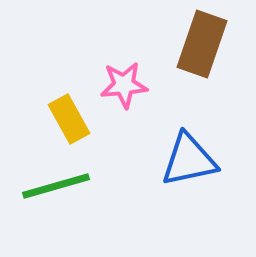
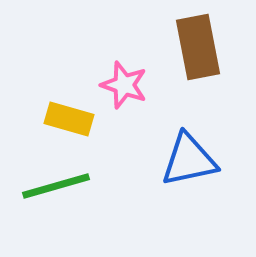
brown rectangle: moved 4 px left, 3 px down; rotated 30 degrees counterclockwise
pink star: rotated 24 degrees clockwise
yellow rectangle: rotated 45 degrees counterclockwise
